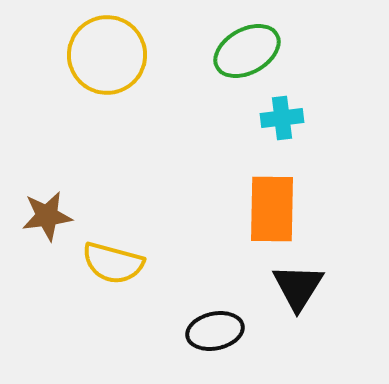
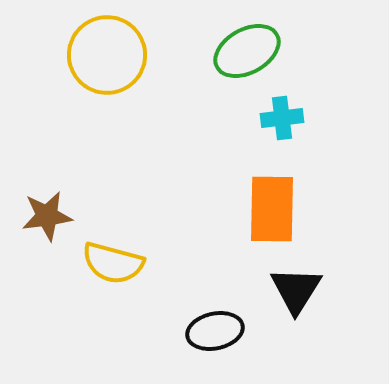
black triangle: moved 2 px left, 3 px down
